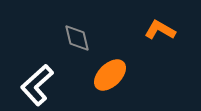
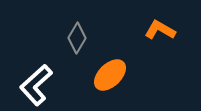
gray diamond: rotated 44 degrees clockwise
white L-shape: moved 1 px left
